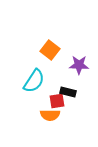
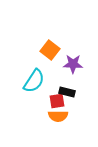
purple star: moved 6 px left, 1 px up
black rectangle: moved 1 px left
orange semicircle: moved 8 px right, 1 px down
